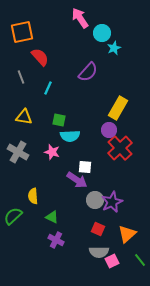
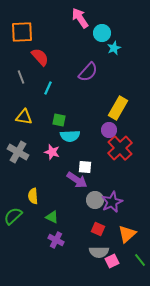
orange square: rotated 10 degrees clockwise
